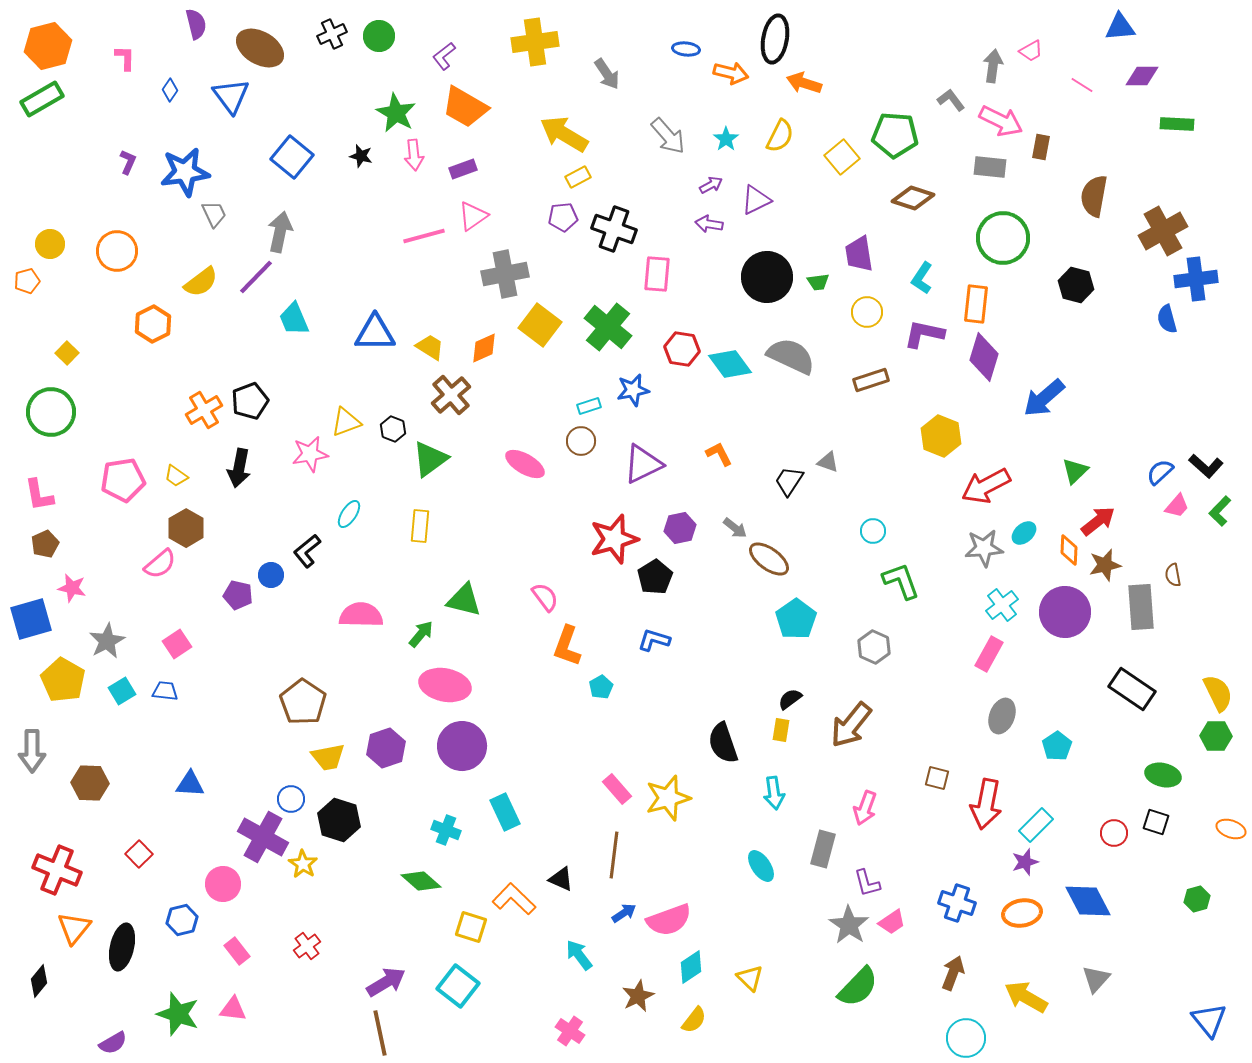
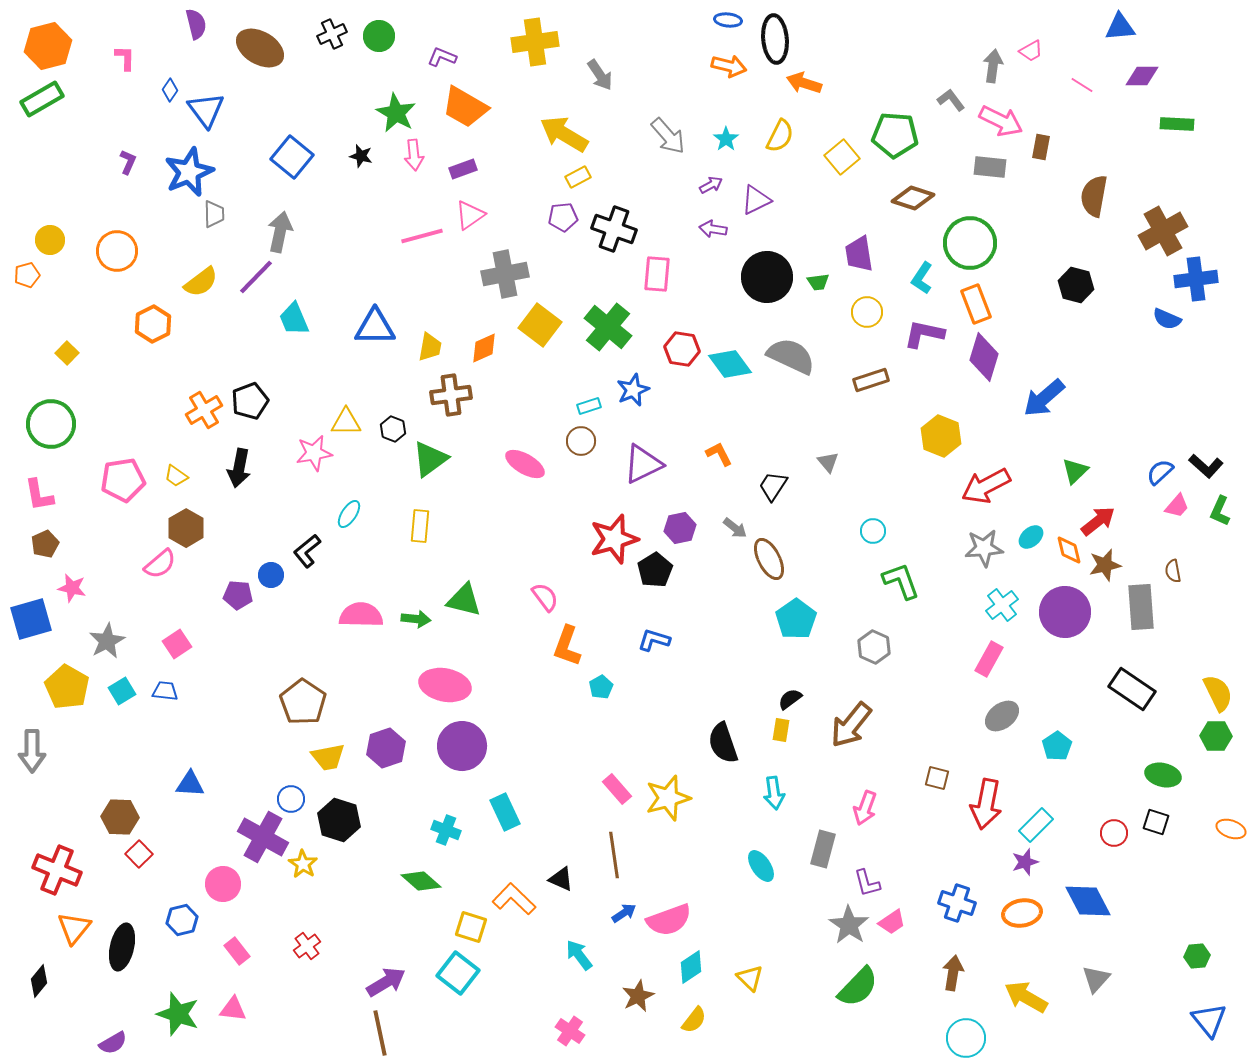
black ellipse at (775, 39): rotated 15 degrees counterclockwise
blue ellipse at (686, 49): moved 42 px right, 29 px up
purple L-shape at (444, 56): moved 2 px left, 1 px down; rotated 60 degrees clockwise
orange arrow at (731, 73): moved 2 px left, 7 px up
gray arrow at (607, 74): moved 7 px left, 1 px down
blue triangle at (231, 96): moved 25 px left, 14 px down
blue star at (185, 172): moved 4 px right; rotated 15 degrees counterclockwise
gray trapezoid at (214, 214): rotated 24 degrees clockwise
pink triangle at (473, 216): moved 3 px left, 1 px up
purple arrow at (709, 224): moved 4 px right, 5 px down
pink line at (424, 236): moved 2 px left
green circle at (1003, 238): moved 33 px left, 5 px down
yellow circle at (50, 244): moved 4 px up
orange pentagon at (27, 281): moved 6 px up
orange rectangle at (976, 304): rotated 27 degrees counterclockwise
blue semicircle at (1167, 319): rotated 52 degrees counterclockwise
blue triangle at (375, 333): moved 6 px up
yellow trapezoid at (430, 347): rotated 68 degrees clockwise
blue star at (633, 390): rotated 12 degrees counterclockwise
brown cross at (451, 395): rotated 33 degrees clockwise
green circle at (51, 412): moved 12 px down
yellow triangle at (346, 422): rotated 20 degrees clockwise
pink star at (310, 454): moved 4 px right, 1 px up
gray triangle at (828, 462): rotated 30 degrees clockwise
black trapezoid at (789, 481): moved 16 px left, 5 px down
green L-shape at (1220, 511): rotated 20 degrees counterclockwise
cyan ellipse at (1024, 533): moved 7 px right, 4 px down
orange diamond at (1069, 550): rotated 16 degrees counterclockwise
brown ellipse at (769, 559): rotated 27 degrees clockwise
brown semicircle at (1173, 575): moved 4 px up
black pentagon at (655, 577): moved 7 px up
purple pentagon at (238, 595): rotated 8 degrees counterclockwise
green arrow at (421, 634): moved 5 px left, 15 px up; rotated 56 degrees clockwise
pink rectangle at (989, 654): moved 5 px down
yellow pentagon at (63, 680): moved 4 px right, 7 px down
gray ellipse at (1002, 716): rotated 32 degrees clockwise
brown hexagon at (90, 783): moved 30 px right, 34 px down
brown line at (614, 855): rotated 15 degrees counterclockwise
green hexagon at (1197, 899): moved 57 px down; rotated 10 degrees clockwise
brown arrow at (953, 973): rotated 12 degrees counterclockwise
cyan square at (458, 986): moved 13 px up
